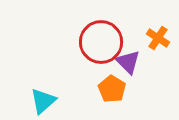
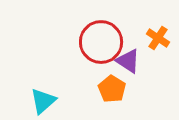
purple triangle: moved 1 px up; rotated 12 degrees counterclockwise
